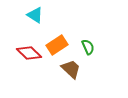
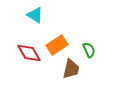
green semicircle: moved 1 px right, 3 px down
red diamond: rotated 15 degrees clockwise
brown trapezoid: rotated 60 degrees clockwise
